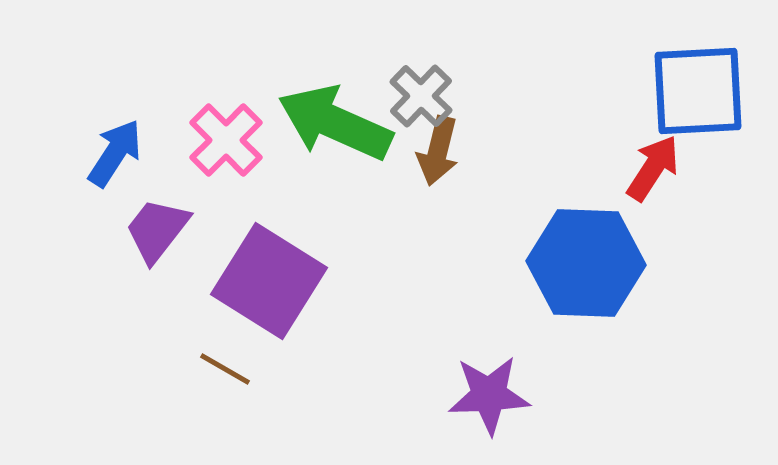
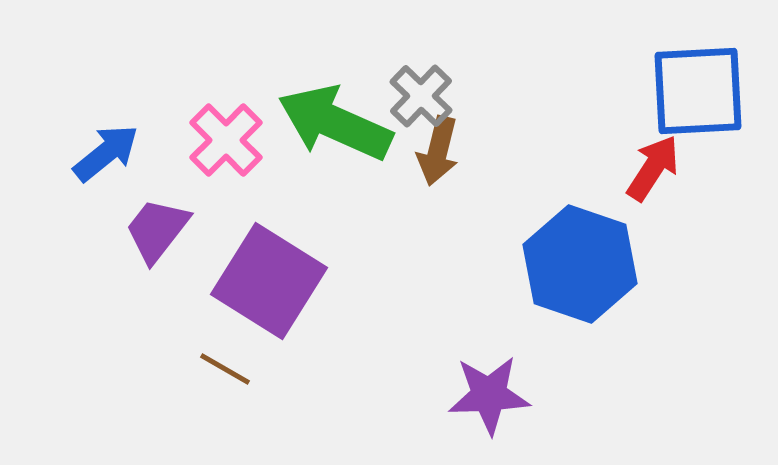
blue arrow: moved 9 px left; rotated 18 degrees clockwise
blue hexagon: moved 6 px left, 1 px down; rotated 17 degrees clockwise
